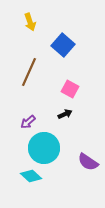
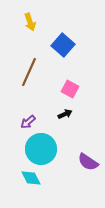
cyan circle: moved 3 px left, 1 px down
cyan diamond: moved 2 px down; rotated 20 degrees clockwise
